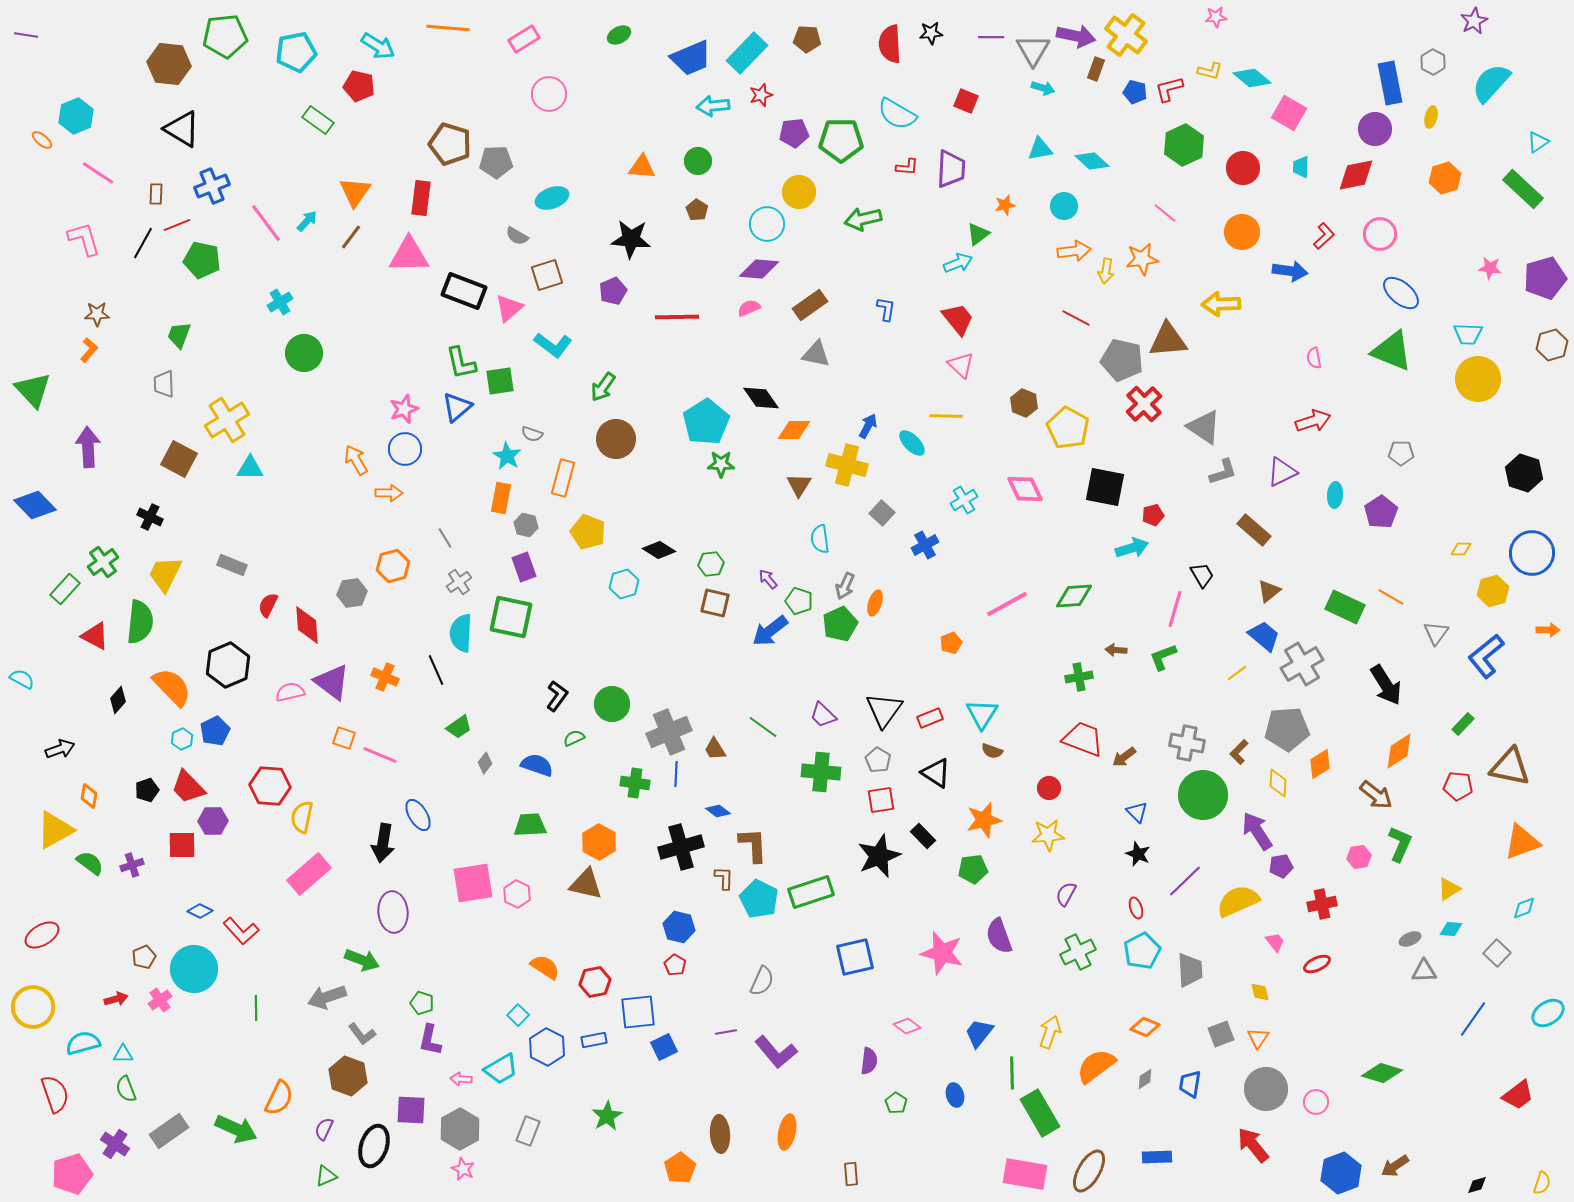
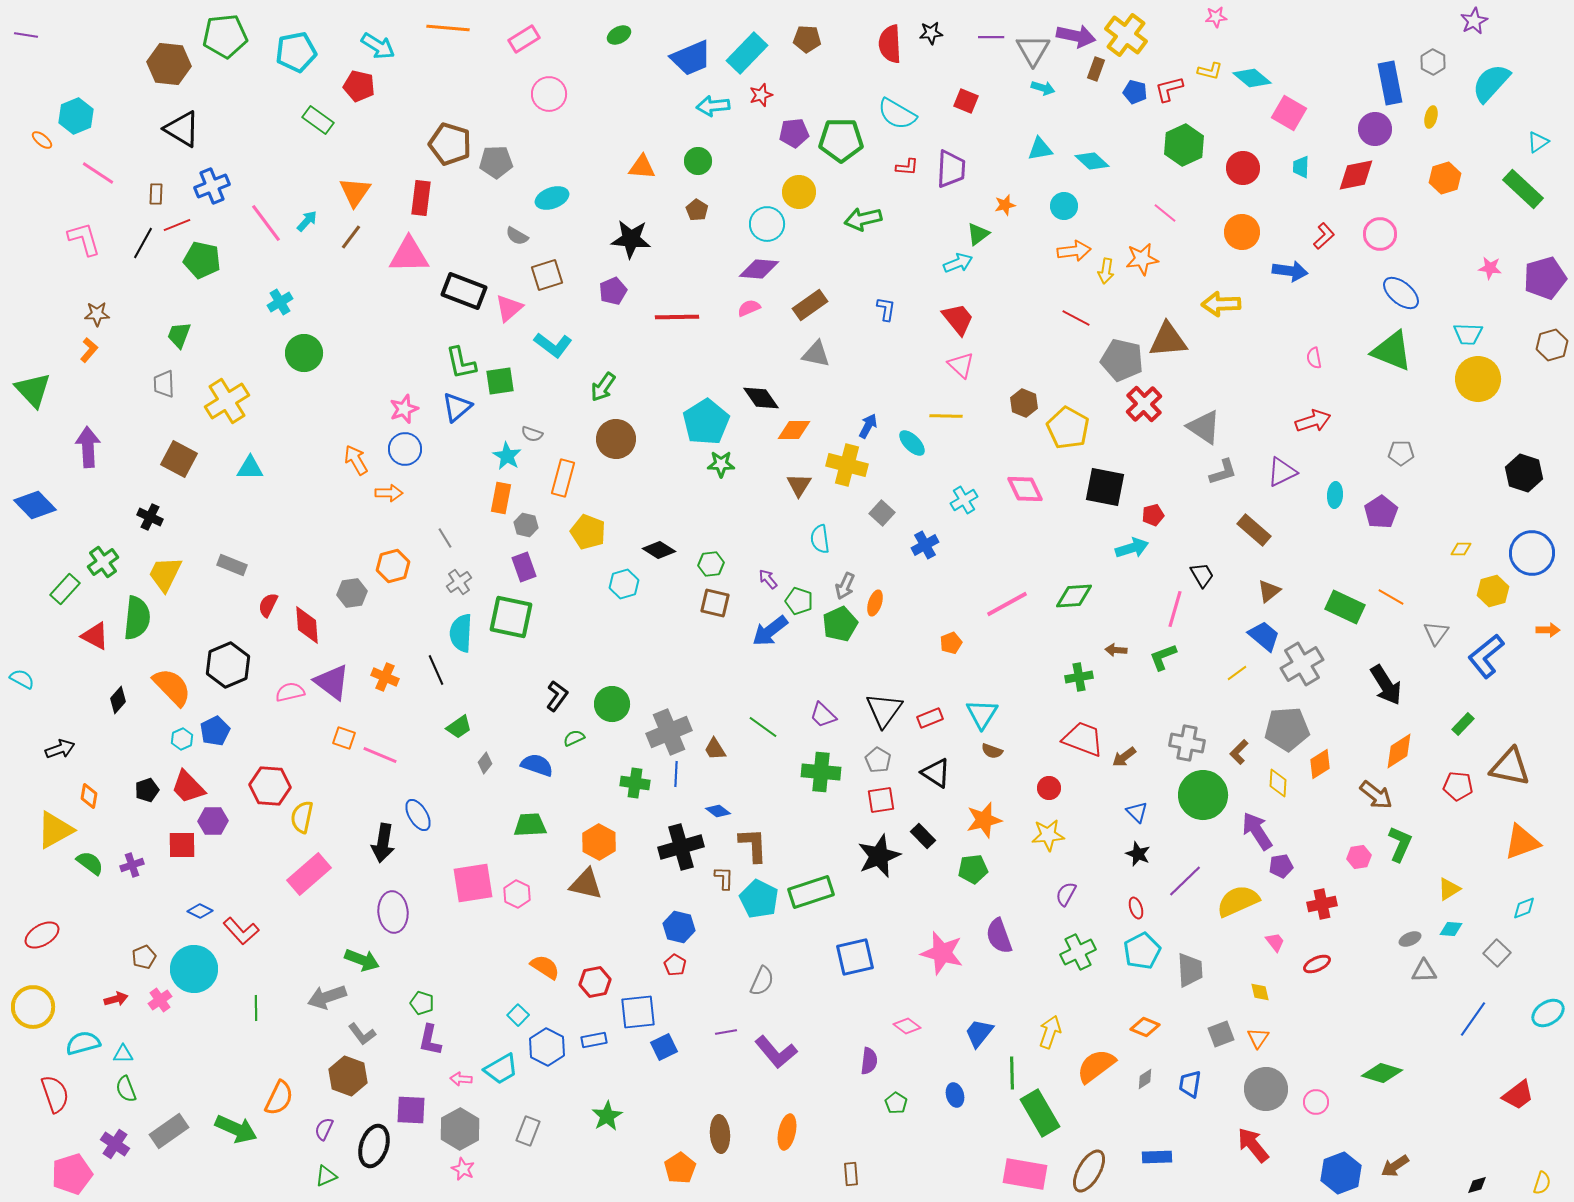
yellow cross at (227, 420): moved 19 px up
green semicircle at (140, 622): moved 3 px left, 4 px up
